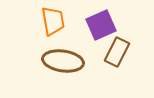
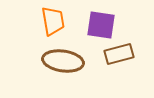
purple square: rotated 32 degrees clockwise
brown rectangle: moved 2 px right, 2 px down; rotated 48 degrees clockwise
